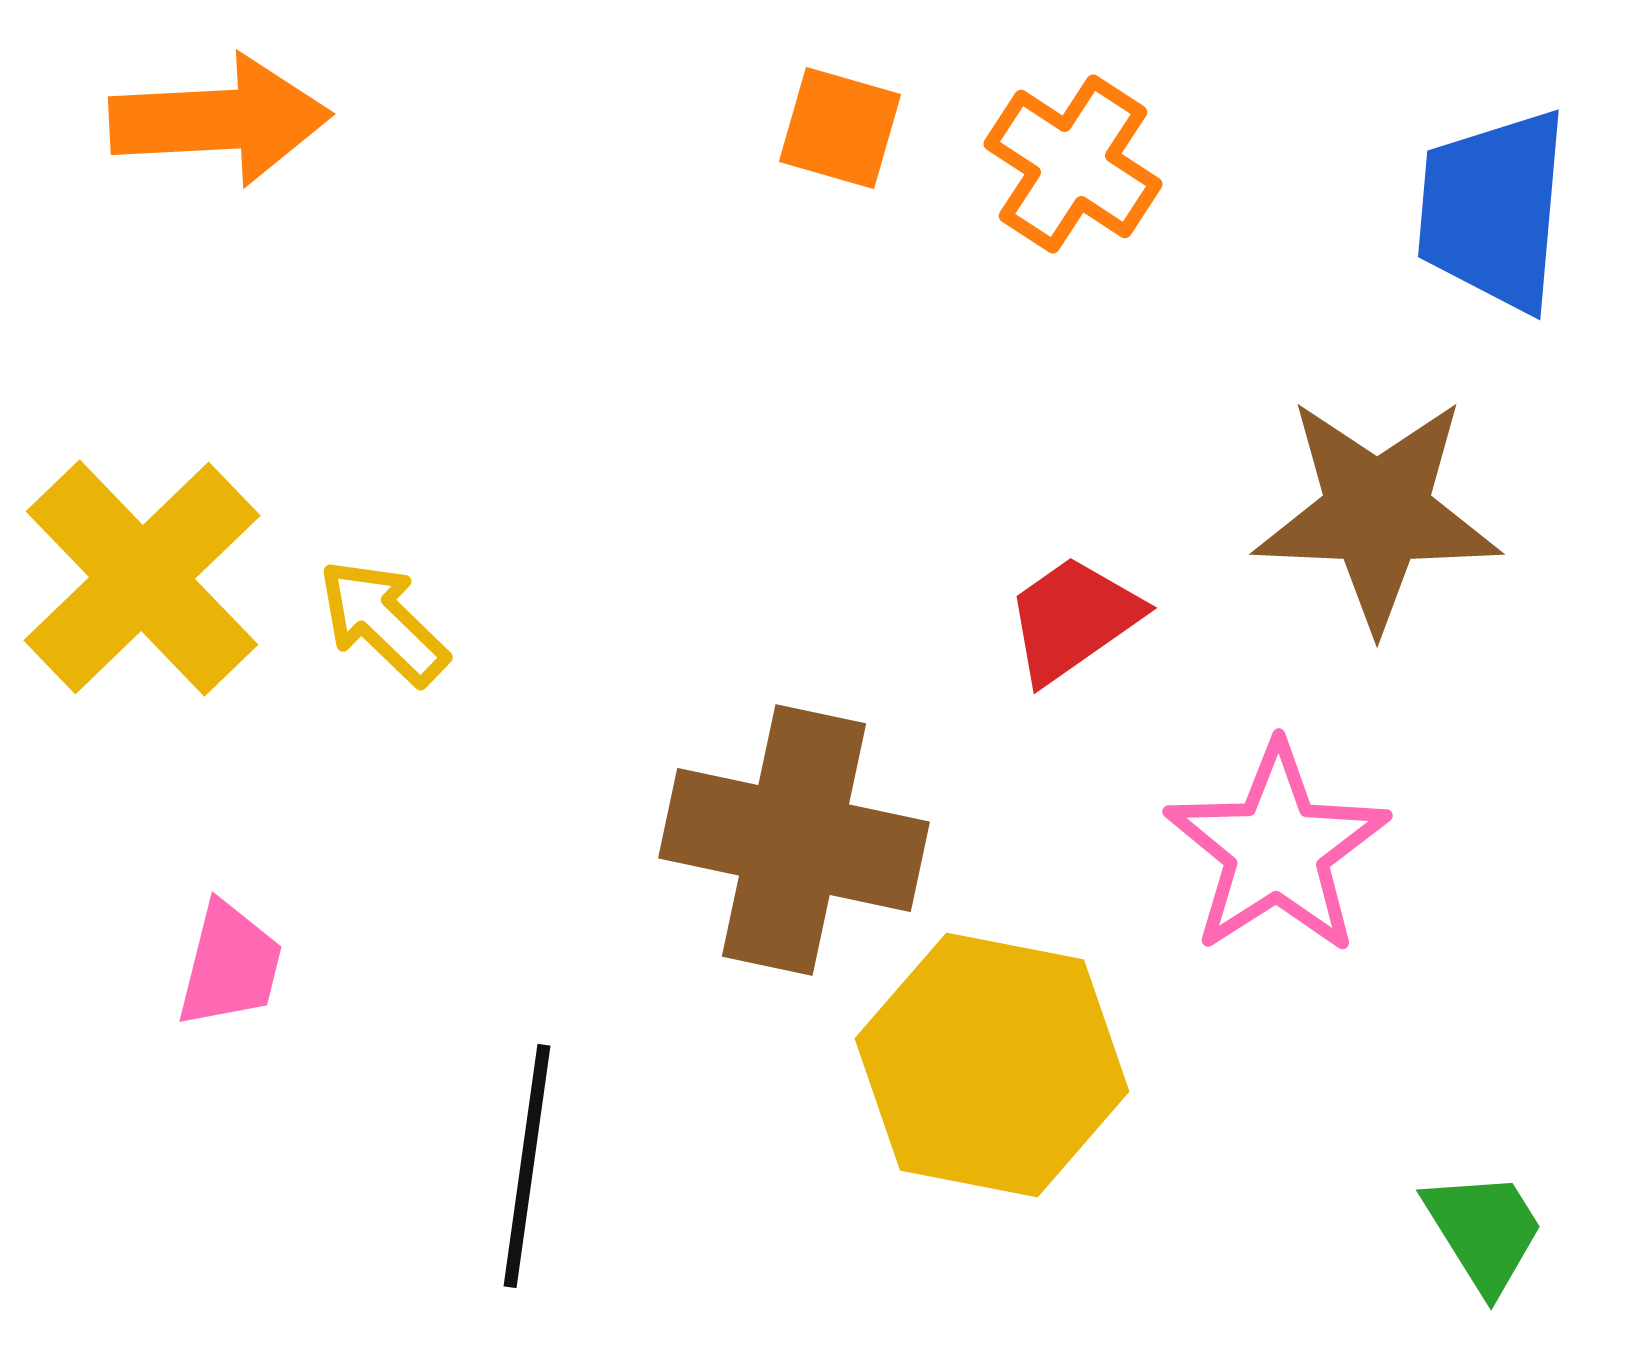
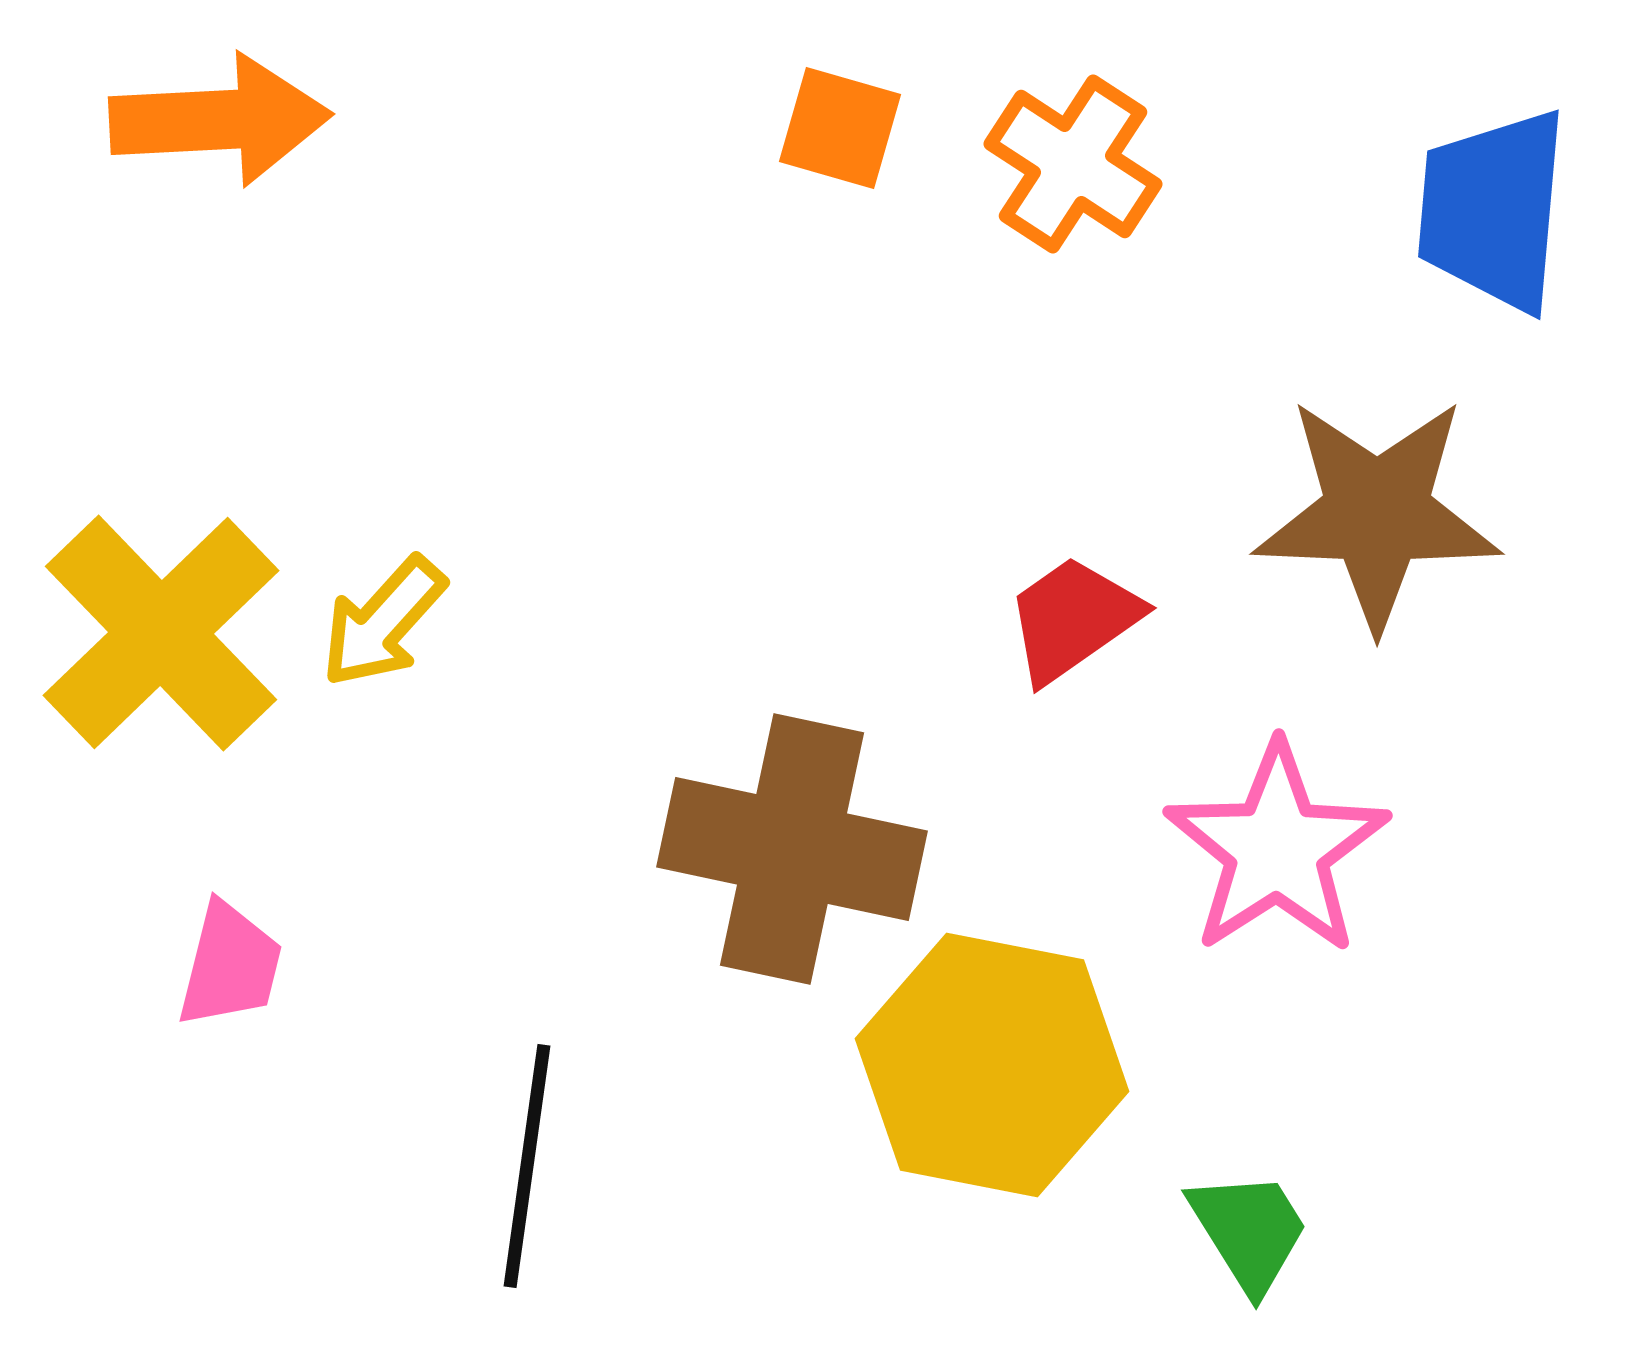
yellow cross: moved 19 px right, 55 px down
yellow arrow: rotated 92 degrees counterclockwise
brown cross: moved 2 px left, 9 px down
green trapezoid: moved 235 px left
